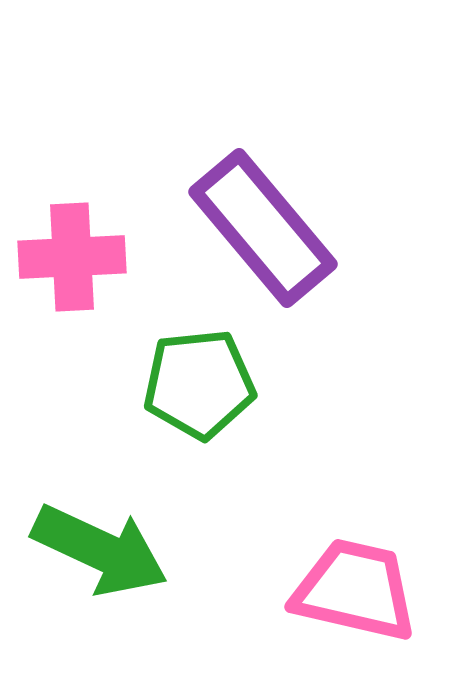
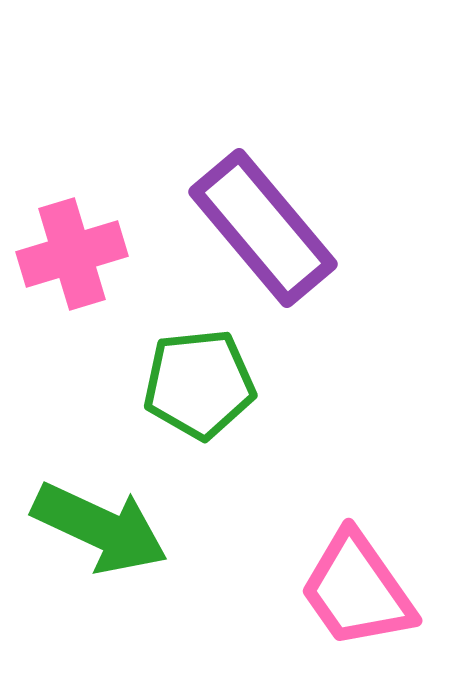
pink cross: moved 3 px up; rotated 14 degrees counterclockwise
green arrow: moved 22 px up
pink trapezoid: moved 2 px right; rotated 138 degrees counterclockwise
